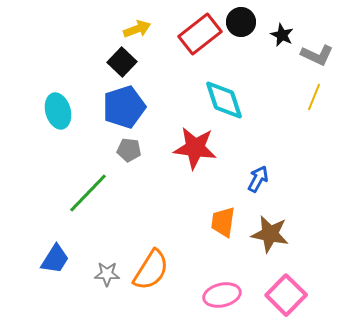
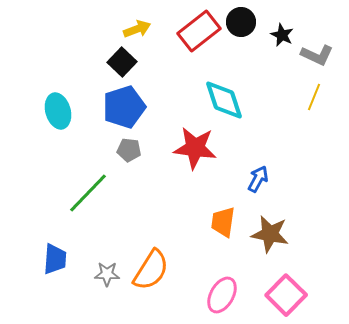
red rectangle: moved 1 px left, 3 px up
blue trapezoid: rotated 28 degrees counterclockwise
pink ellipse: rotated 48 degrees counterclockwise
